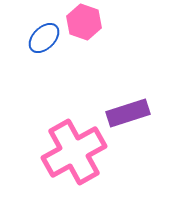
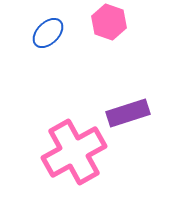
pink hexagon: moved 25 px right
blue ellipse: moved 4 px right, 5 px up
